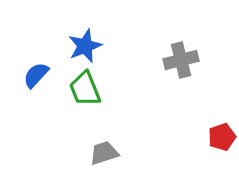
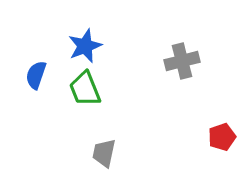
gray cross: moved 1 px right, 1 px down
blue semicircle: rotated 24 degrees counterclockwise
gray trapezoid: rotated 60 degrees counterclockwise
